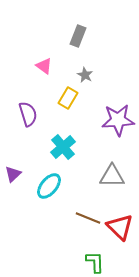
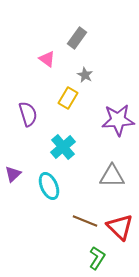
gray rectangle: moved 1 px left, 2 px down; rotated 15 degrees clockwise
pink triangle: moved 3 px right, 7 px up
cyan ellipse: rotated 64 degrees counterclockwise
brown line: moved 3 px left, 3 px down
green L-shape: moved 2 px right, 4 px up; rotated 35 degrees clockwise
